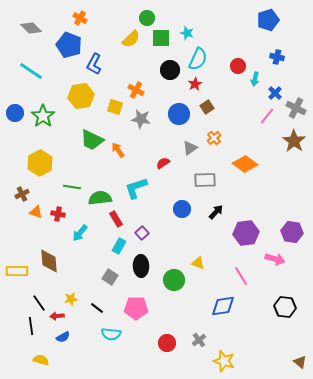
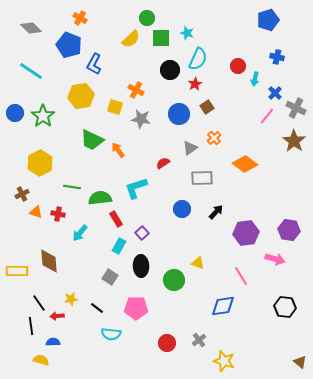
gray rectangle at (205, 180): moved 3 px left, 2 px up
purple hexagon at (292, 232): moved 3 px left, 2 px up
blue semicircle at (63, 337): moved 10 px left, 5 px down; rotated 152 degrees counterclockwise
